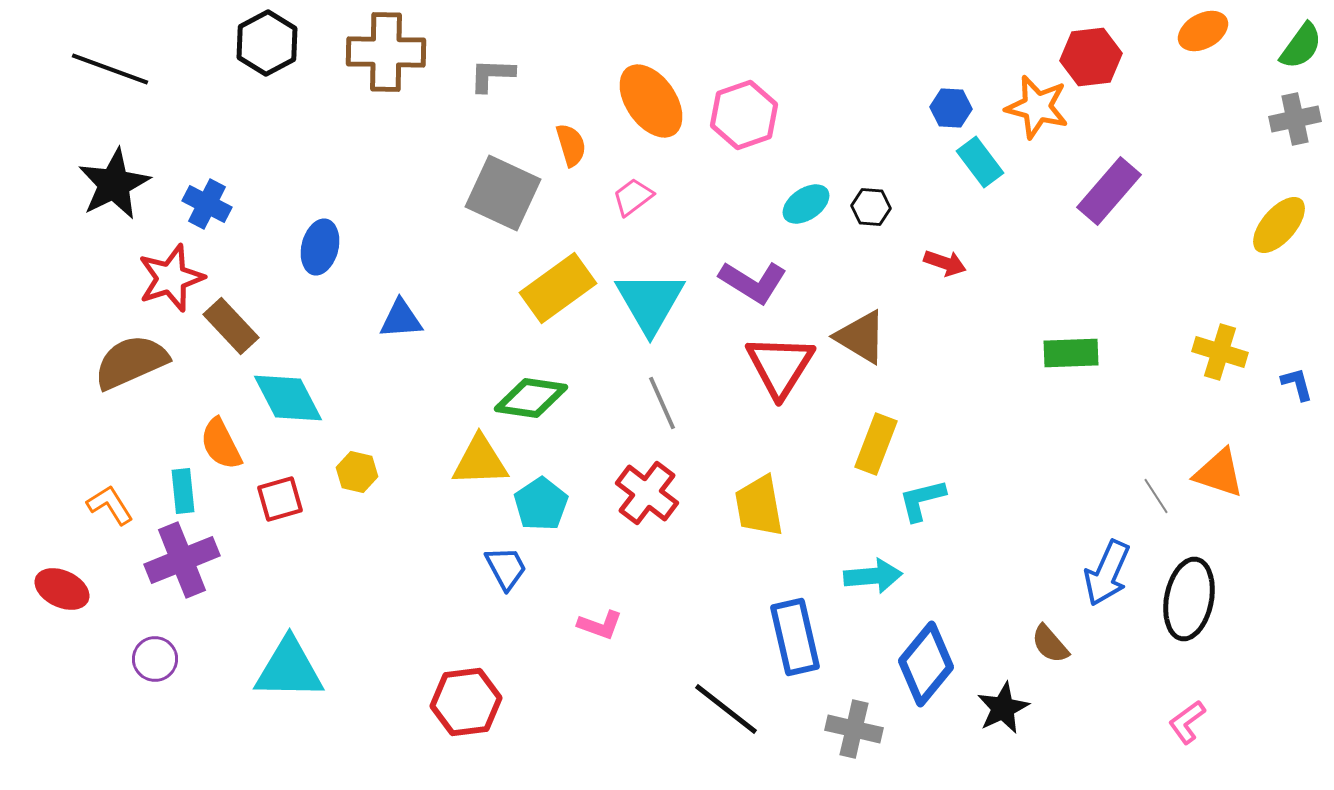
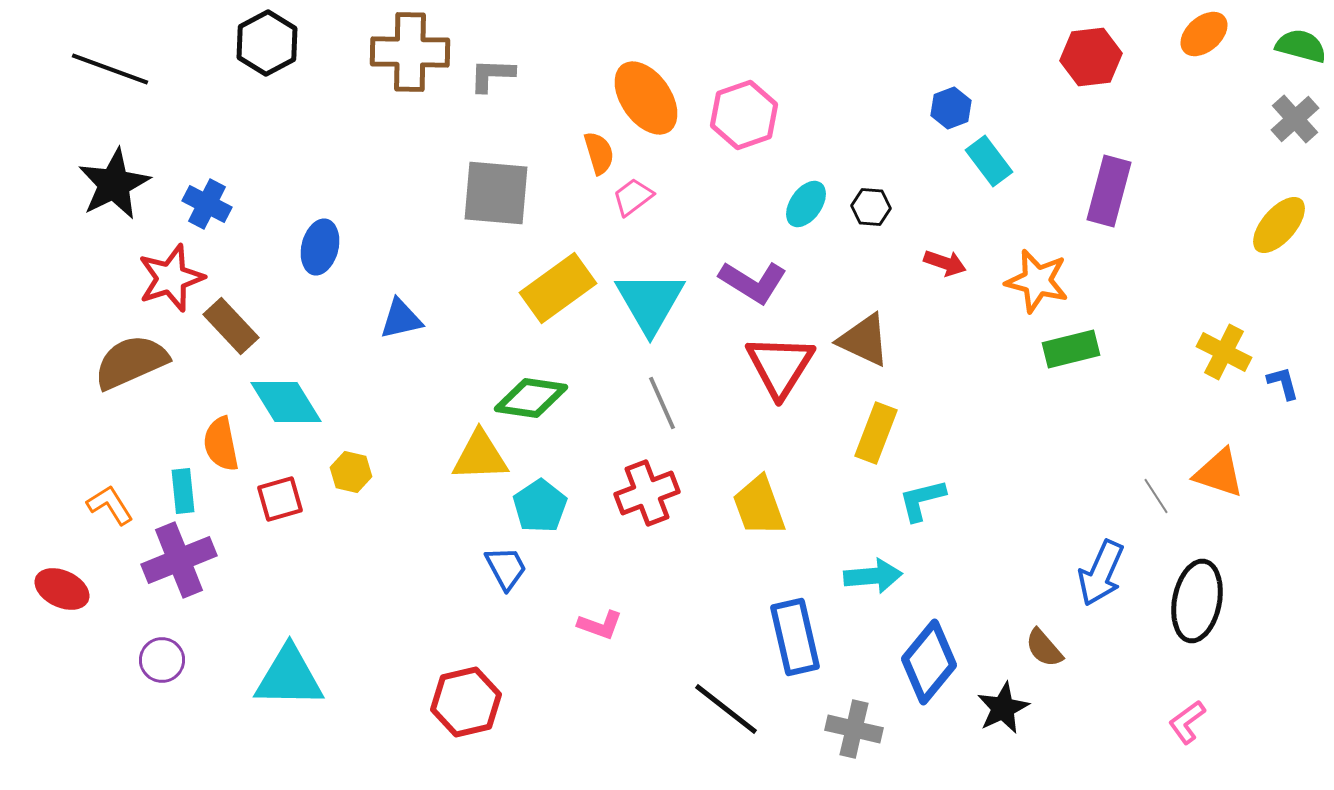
orange ellipse at (1203, 31): moved 1 px right, 3 px down; rotated 12 degrees counterclockwise
green semicircle at (1301, 46): rotated 111 degrees counterclockwise
brown cross at (386, 52): moved 24 px right
orange ellipse at (651, 101): moved 5 px left, 3 px up
orange star at (1037, 107): moved 174 px down
blue hexagon at (951, 108): rotated 24 degrees counterclockwise
gray cross at (1295, 119): rotated 30 degrees counterclockwise
orange semicircle at (571, 145): moved 28 px right, 8 px down
cyan rectangle at (980, 162): moved 9 px right, 1 px up
purple rectangle at (1109, 191): rotated 26 degrees counterclockwise
gray square at (503, 193): moved 7 px left; rotated 20 degrees counterclockwise
cyan ellipse at (806, 204): rotated 21 degrees counterclockwise
blue triangle at (401, 319): rotated 9 degrees counterclockwise
brown triangle at (861, 337): moved 3 px right, 3 px down; rotated 6 degrees counterclockwise
yellow cross at (1220, 352): moved 4 px right; rotated 10 degrees clockwise
green rectangle at (1071, 353): moved 4 px up; rotated 12 degrees counterclockwise
blue L-shape at (1297, 384): moved 14 px left, 1 px up
cyan diamond at (288, 398): moved 2 px left, 4 px down; rotated 4 degrees counterclockwise
orange semicircle at (221, 444): rotated 16 degrees clockwise
yellow rectangle at (876, 444): moved 11 px up
yellow triangle at (480, 461): moved 5 px up
yellow hexagon at (357, 472): moved 6 px left
red cross at (647, 493): rotated 32 degrees clockwise
cyan pentagon at (541, 504): moved 1 px left, 2 px down
yellow trapezoid at (759, 506): rotated 10 degrees counterclockwise
purple cross at (182, 560): moved 3 px left
blue arrow at (1107, 573): moved 6 px left
black ellipse at (1189, 599): moved 8 px right, 2 px down
brown semicircle at (1050, 644): moved 6 px left, 4 px down
purple circle at (155, 659): moved 7 px right, 1 px down
blue diamond at (926, 664): moved 3 px right, 2 px up
cyan triangle at (289, 669): moved 8 px down
red hexagon at (466, 702): rotated 6 degrees counterclockwise
